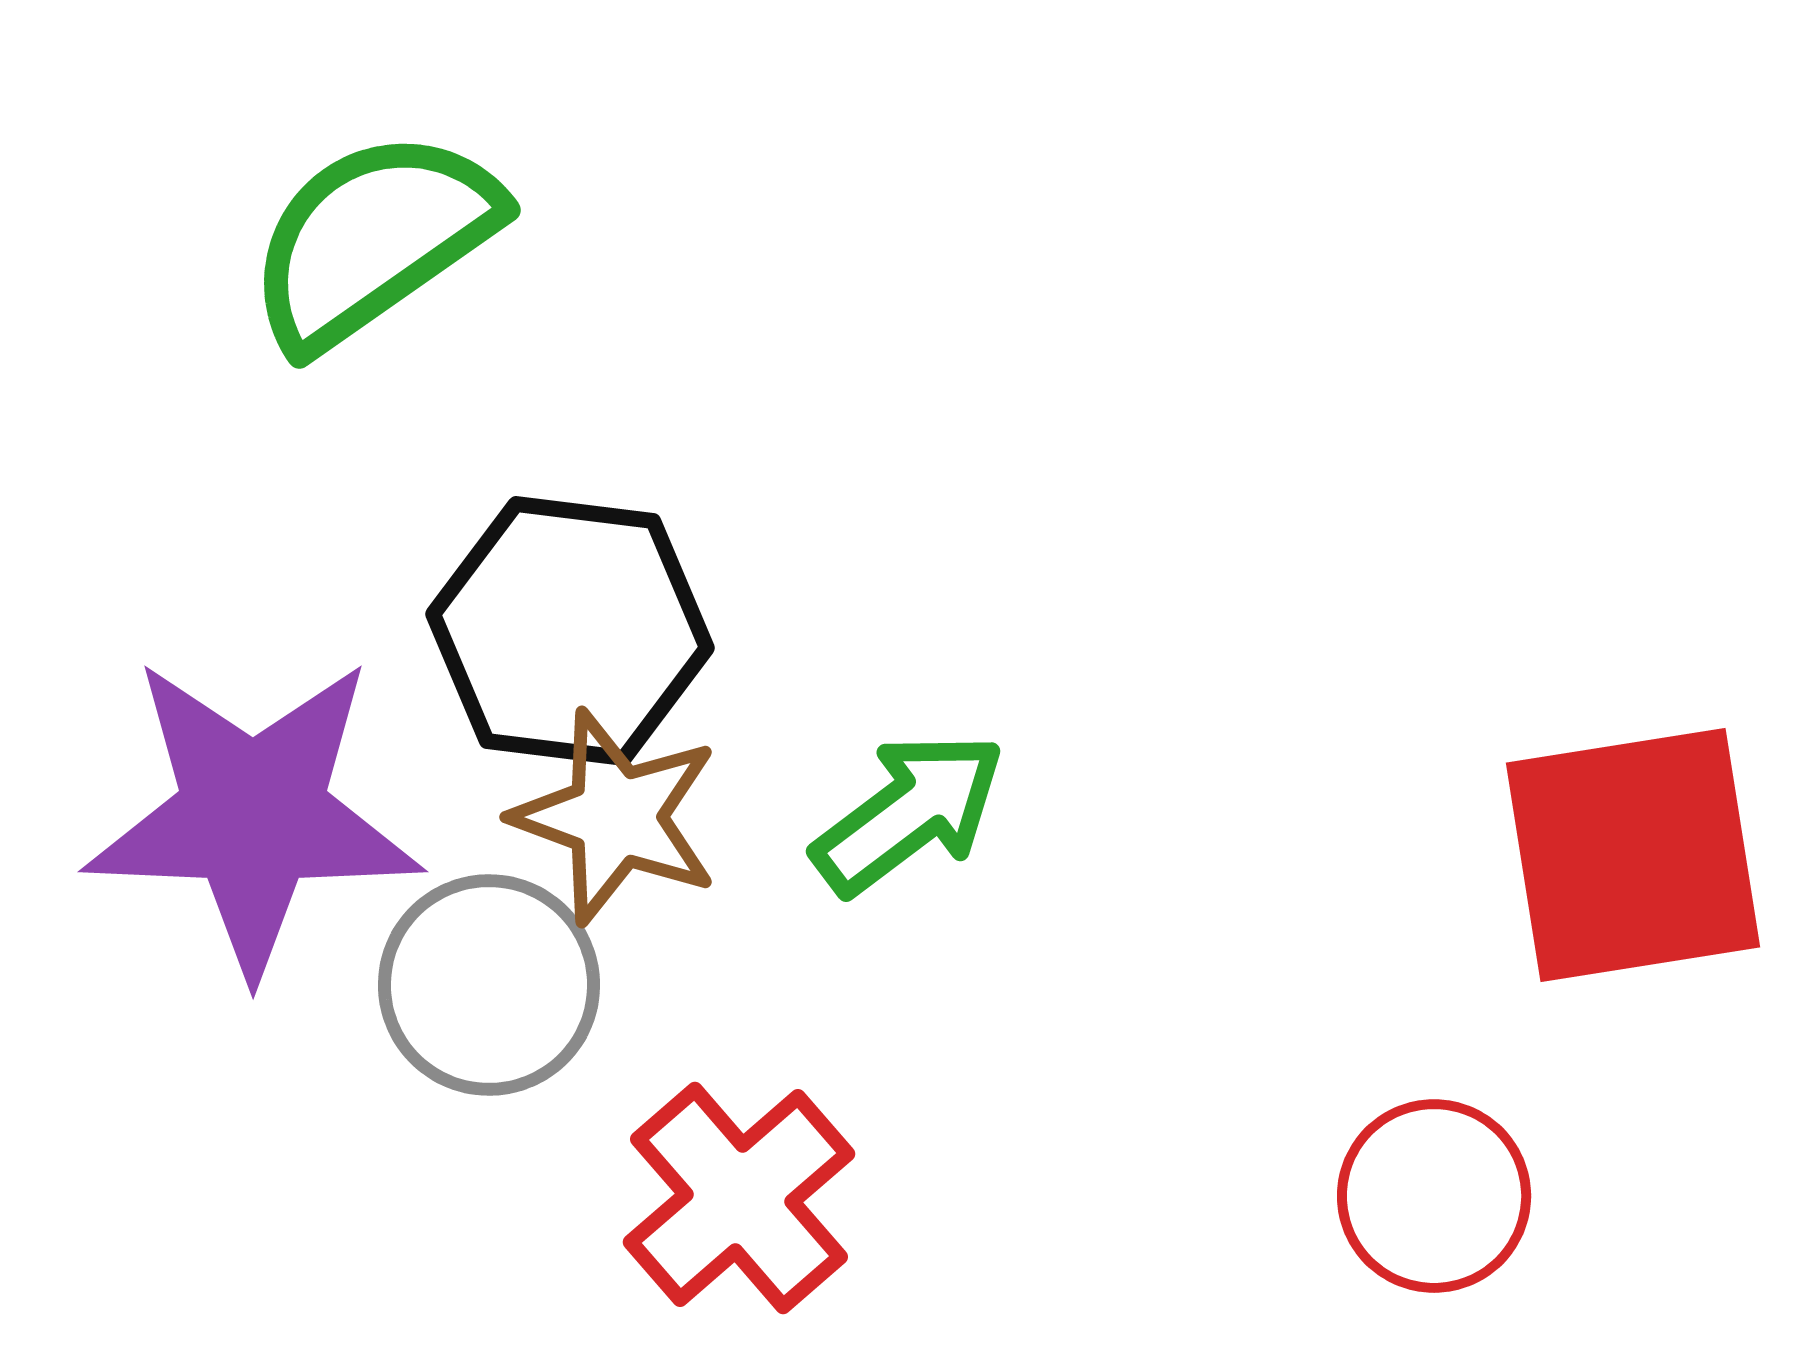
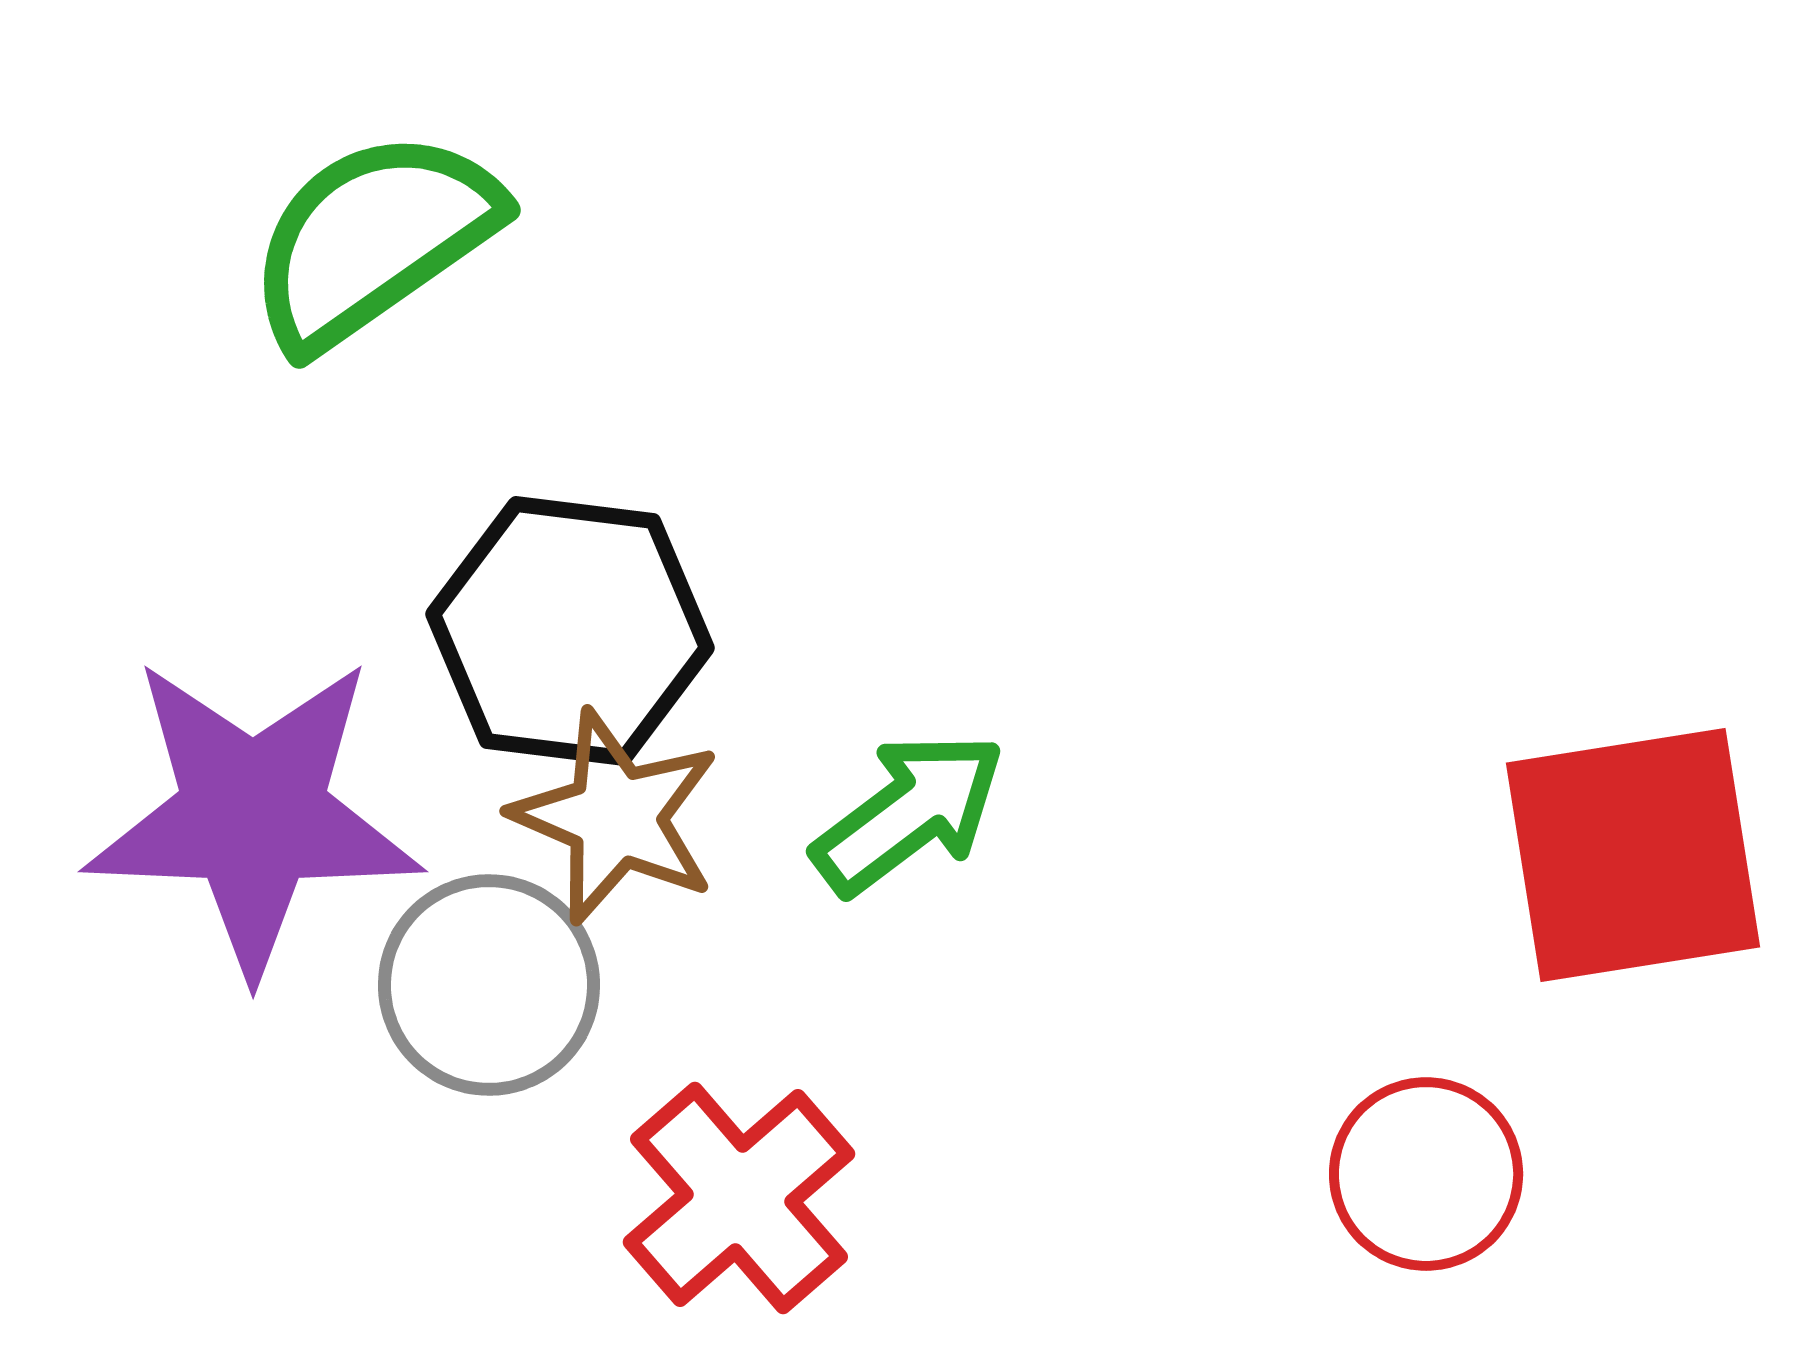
brown star: rotated 3 degrees clockwise
red circle: moved 8 px left, 22 px up
